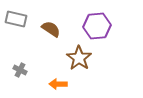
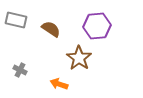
gray rectangle: moved 1 px down
orange arrow: moved 1 px right; rotated 18 degrees clockwise
